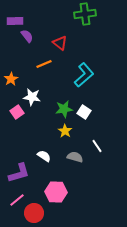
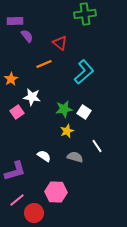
cyan L-shape: moved 3 px up
yellow star: moved 2 px right; rotated 16 degrees clockwise
purple L-shape: moved 4 px left, 2 px up
